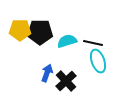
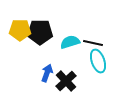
cyan semicircle: moved 3 px right, 1 px down
